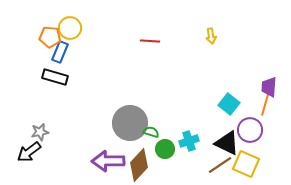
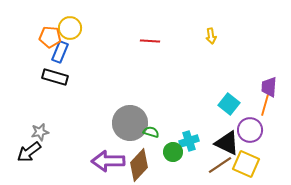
green circle: moved 8 px right, 3 px down
